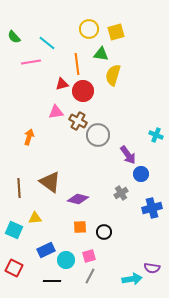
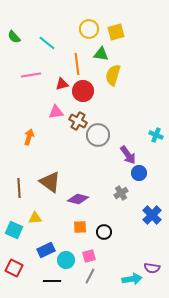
pink line: moved 13 px down
blue circle: moved 2 px left, 1 px up
blue cross: moved 7 px down; rotated 30 degrees counterclockwise
